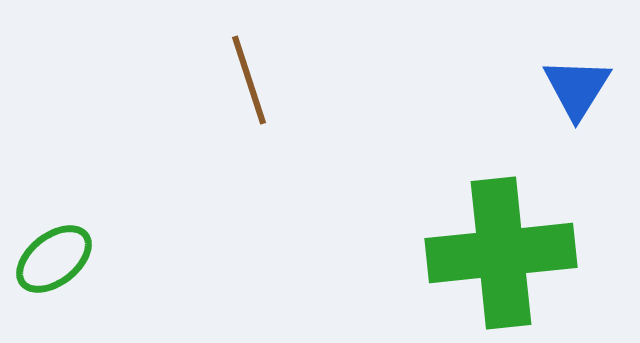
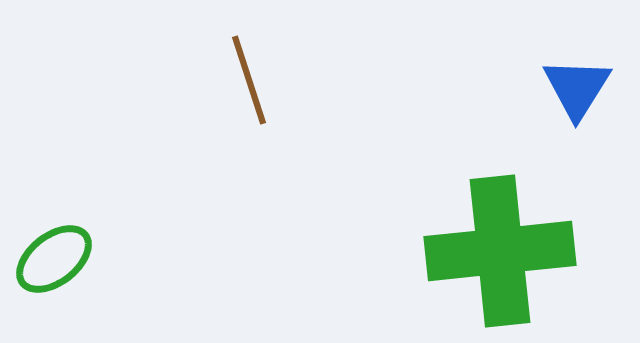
green cross: moved 1 px left, 2 px up
